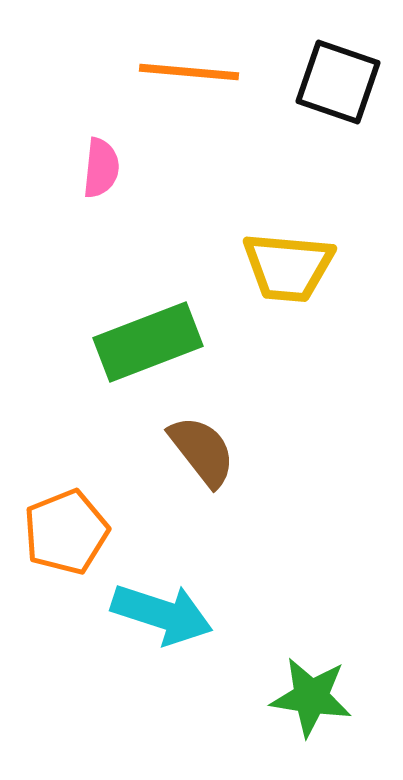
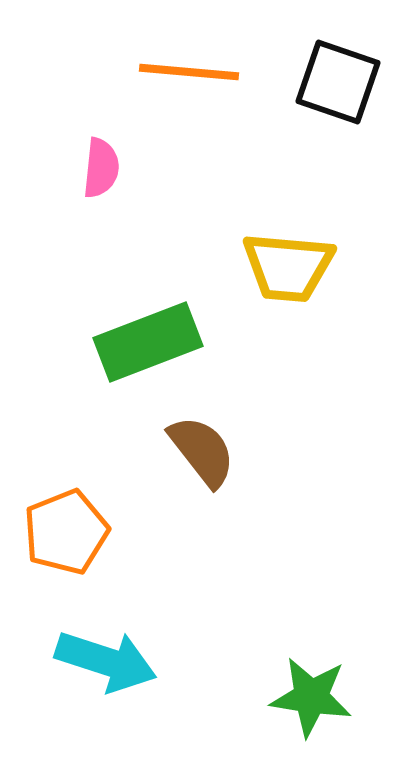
cyan arrow: moved 56 px left, 47 px down
